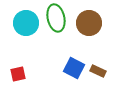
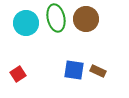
brown circle: moved 3 px left, 4 px up
blue square: moved 2 px down; rotated 20 degrees counterclockwise
red square: rotated 21 degrees counterclockwise
